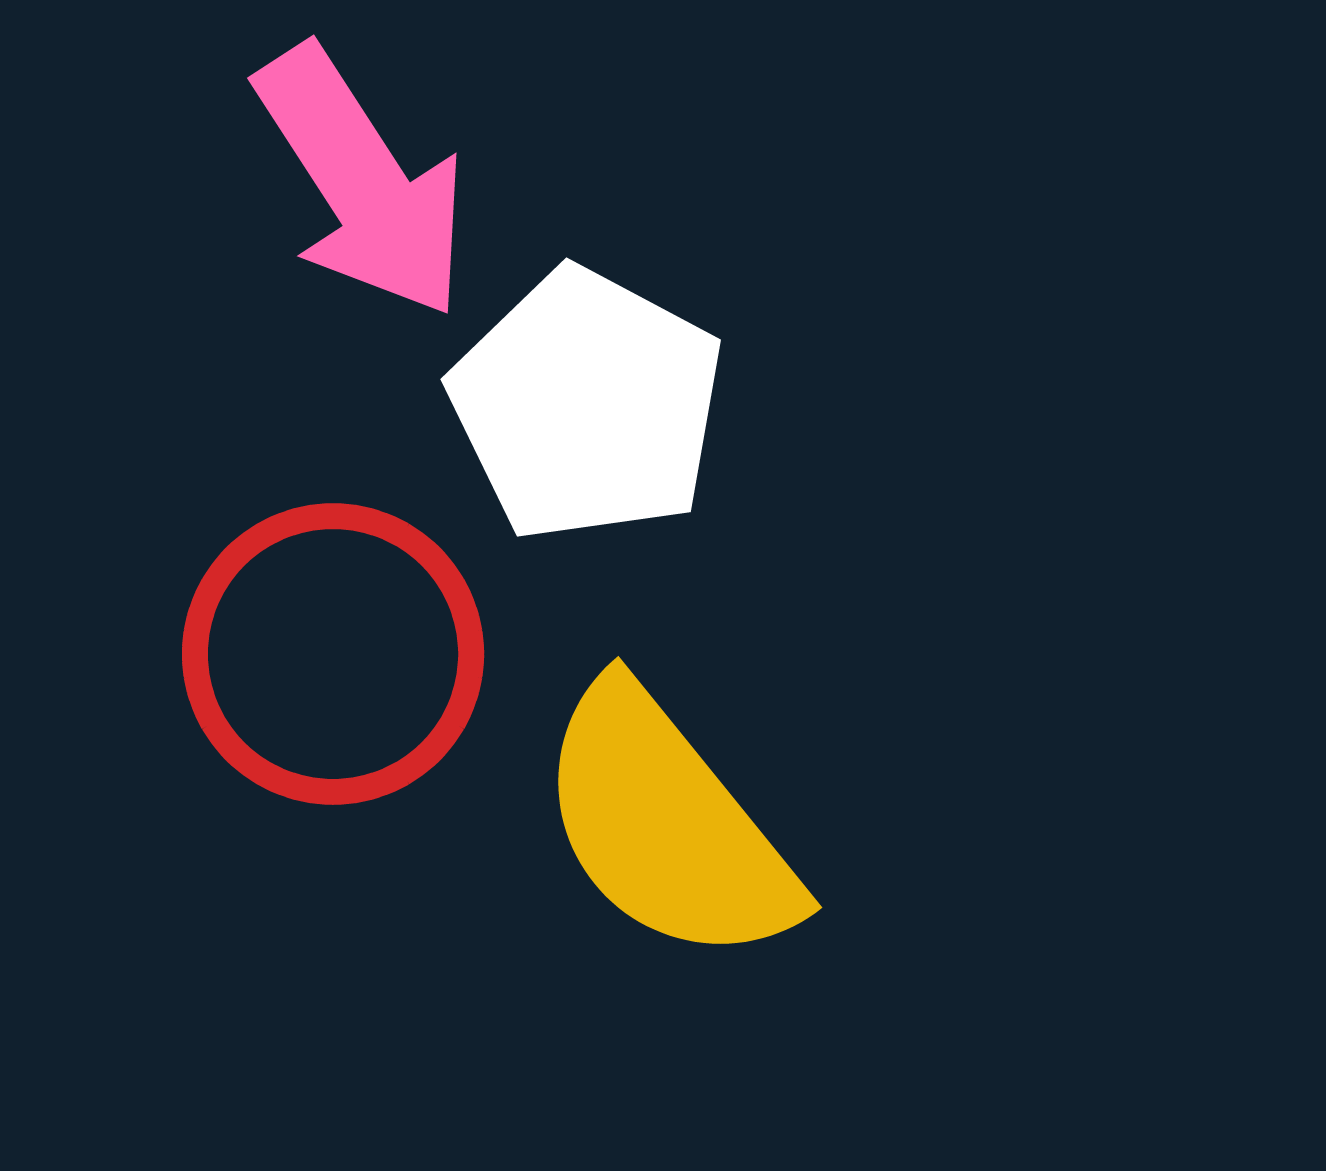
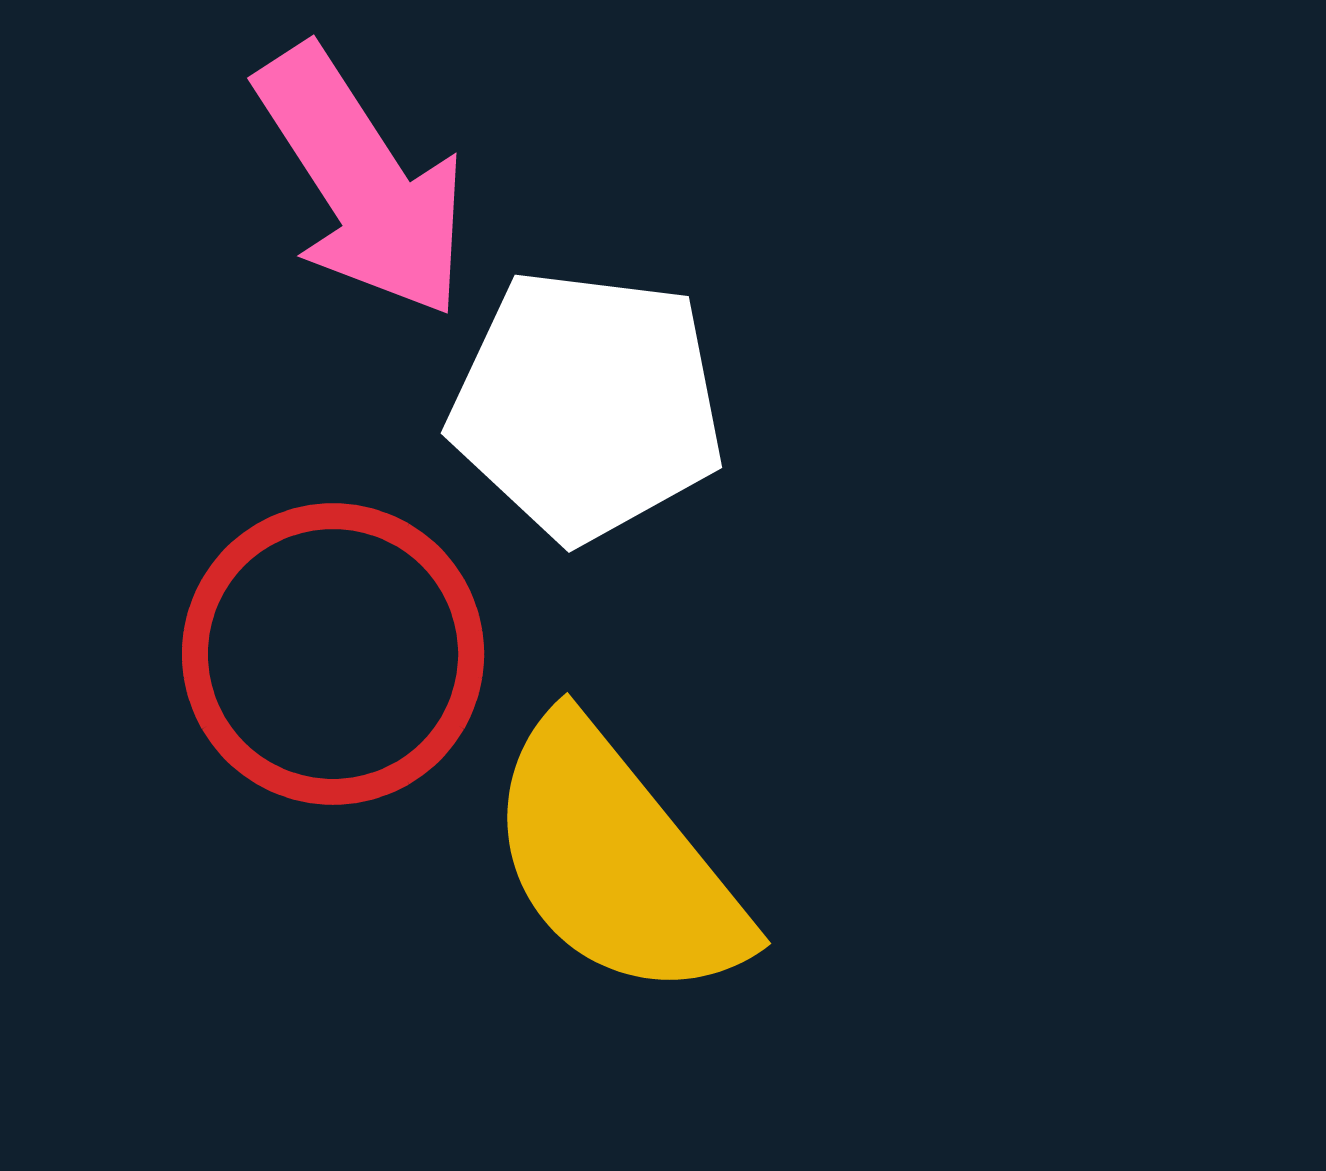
white pentagon: rotated 21 degrees counterclockwise
yellow semicircle: moved 51 px left, 36 px down
